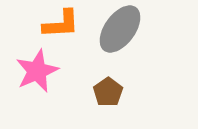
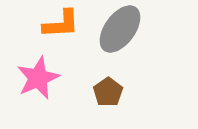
pink star: moved 1 px right, 7 px down
